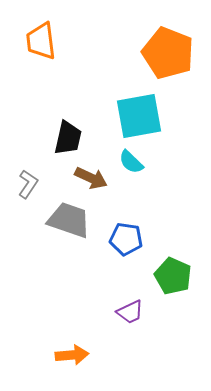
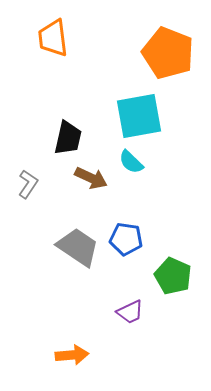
orange trapezoid: moved 12 px right, 3 px up
gray trapezoid: moved 9 px right, 27 px down; rotated 15 degrees clockwise
